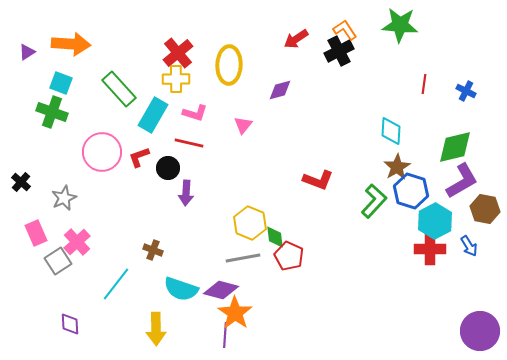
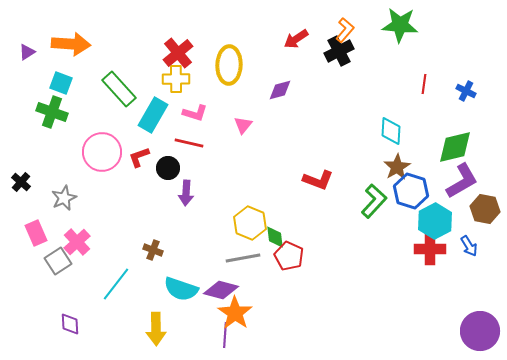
orange L-shape at (345, 30): rotated 75 degrees clockwise
